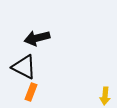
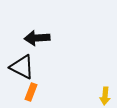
black arrow: rotated 10 degrees clockwise
black triangle: moved 2 px left
